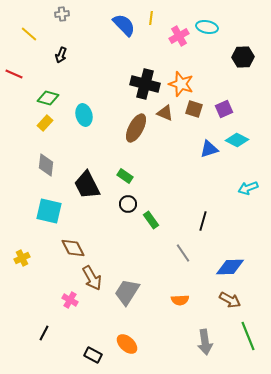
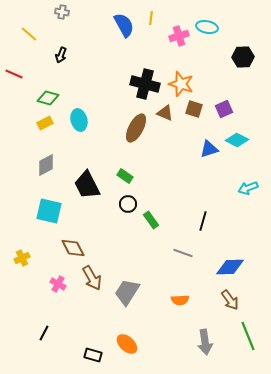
gray cross at (62, 14): moved 2 px up; rotated 16 degrees clockwise
blue semicircle at (124, 25): rotated 15 degrees clockwise
pink cross at (179, 36): rotated 12 degrees clockwise
cyan ellipse at (84, 115): moved 5 px left, 5 px down
yellow rectangle at (45, 123): rotated 21 degrees clockwise
gray diamond at (46, 165): rotated 55 degrees clockwise
gray line at (183, 253): rotated 36 degrees counterclockwise
pink cross at (70, 300): moved 12 px left, 16 px up
brown arrow at (230, 300): rotated 25 degrees clockwise
black rectangle at (93, 355): rotated 12 degrees counterclockwise
